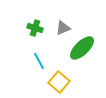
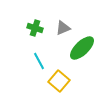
yellow square: moved 1 px up
